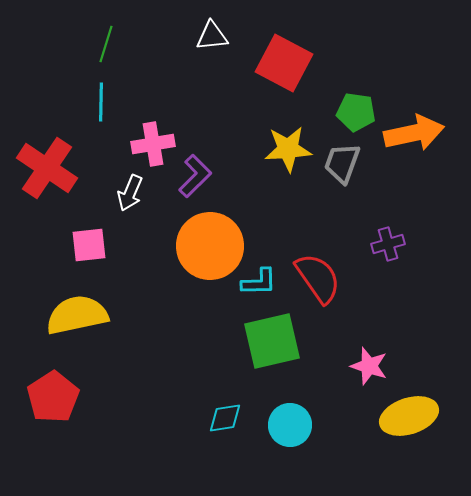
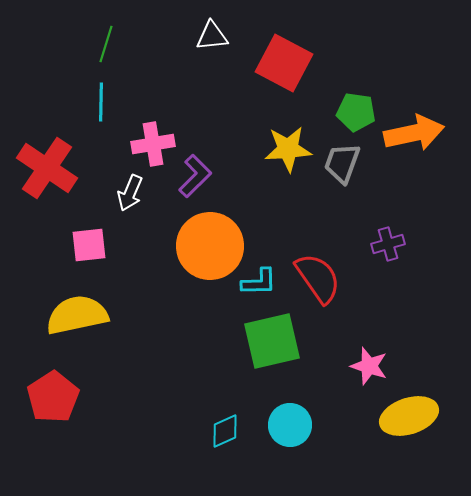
cyan diamond: moved 13 px down; rotated 15 degrees counterclockwise
